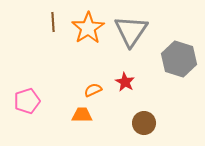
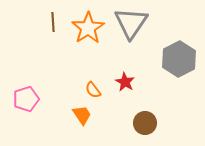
gray triangle: moved 8 px up
gray hexagon: rotated 16 degrees clockwise
orange semicircle: rotated 102 degrees counterclockwise
pink pentagon: moved 1 px left, 2 px up
orange trapezoid: rotated 55 degrees clockwise
brown circle: moved 1 px right
